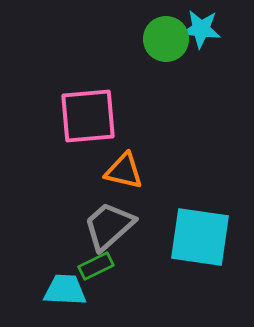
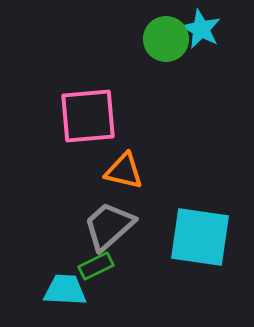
cyan star: rotated 21 degrees clockwise
